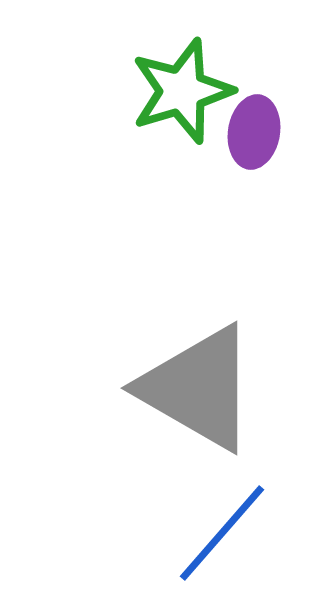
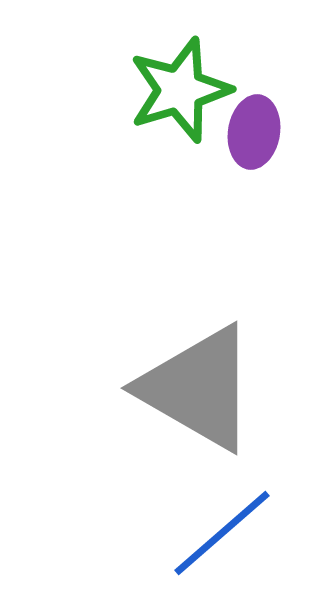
green star: moved 2 px left, 1 px up
blue line: rotated 8 degrees clockwise
